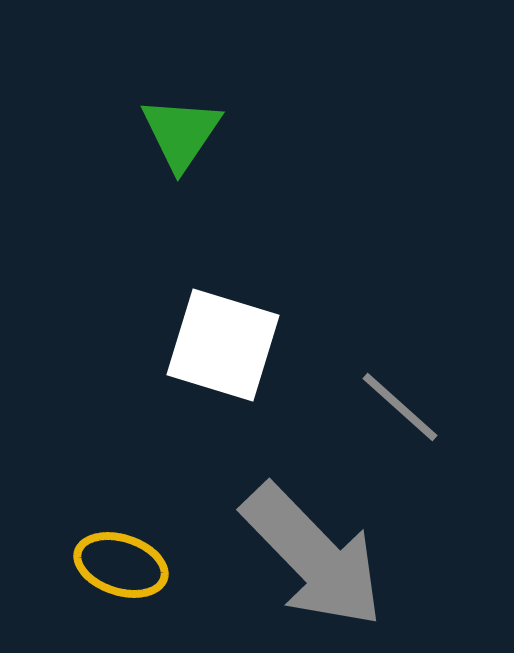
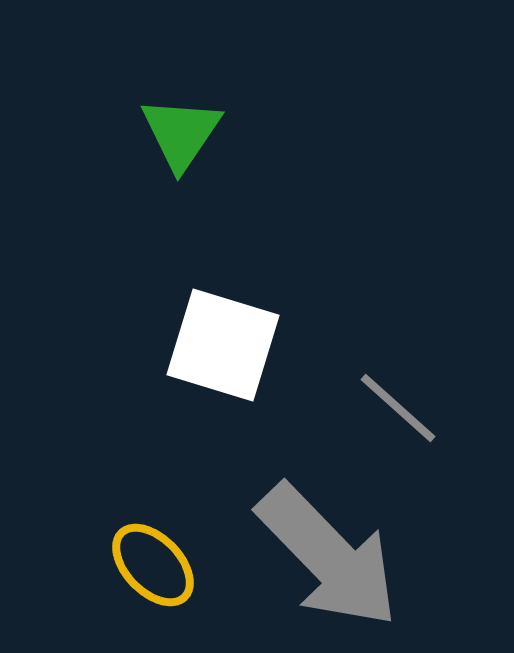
gray line: moved 2 px left, 1 px down
gray arrow: moved 15 px right
yellow ellipse: moved 32 px right; rotated 28 degrees clockwise
